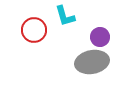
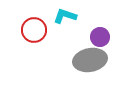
cyan L-shape: rotated 125 degrees clockwise
gray ellipse: moved 2 px left, 2 px up
